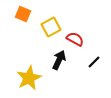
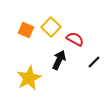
orange square: moved 3 px right, 16 px down
yellow square: rotated 18 degrees counterclockwise
